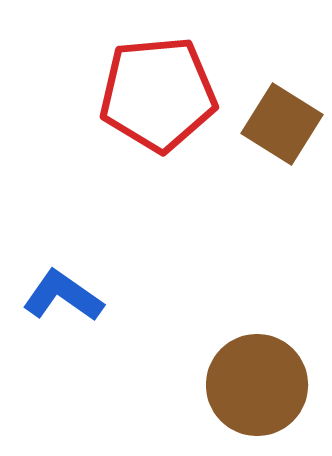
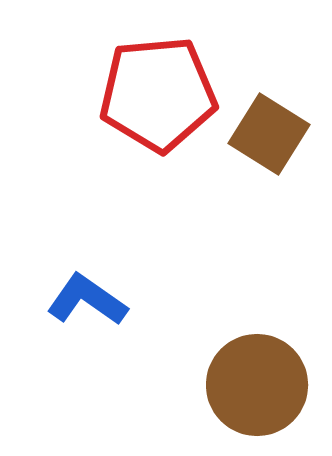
brown square: moved 13 px left, 10 px down
blue L-shape: moved 24 px right, 4 px down
